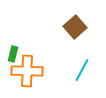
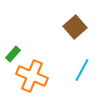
green rectangle: rotated 28 degrees clockwise
orange cross: moved 5 px right, 5 px down; rotated 20 degrees clockwise
